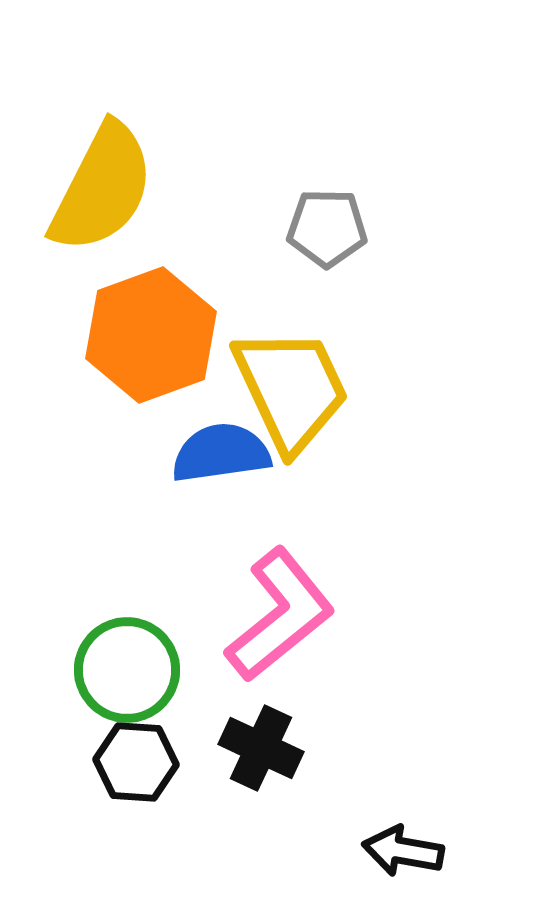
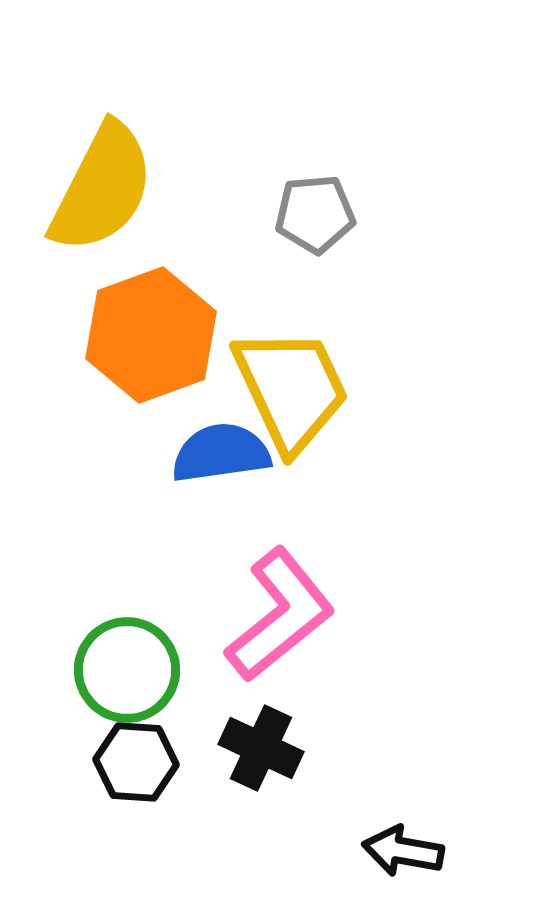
gray pentagon: moved 12 px left, 14 px up; rotated 6 degrees counterclockwise
